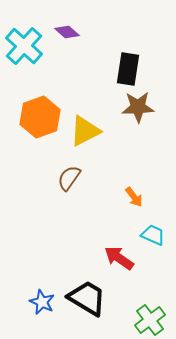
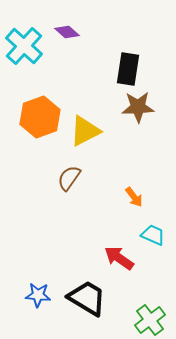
blue star: moved 4 px left, 7 px up; rotated 20 degrees counterclockwise
